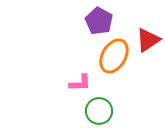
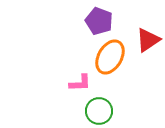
purple pentagon: rotated 8 degrees counterclockwise
orange ellipse: moved 4 px left, 1 px down
